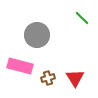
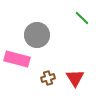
pink rectangle: moved 3 px left, 7 px up
